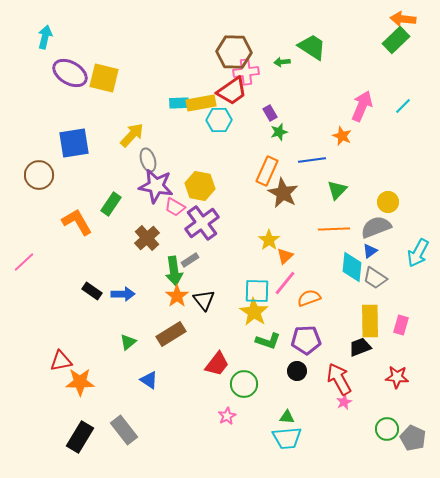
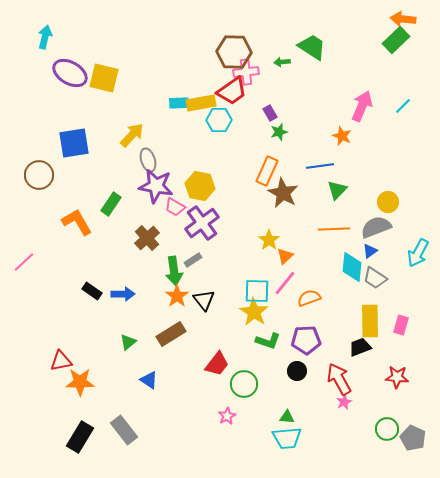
blue line at (312, 160): moved 8 px right, 6 px down
gray rectangle at (190, 260): moved 3 px right
